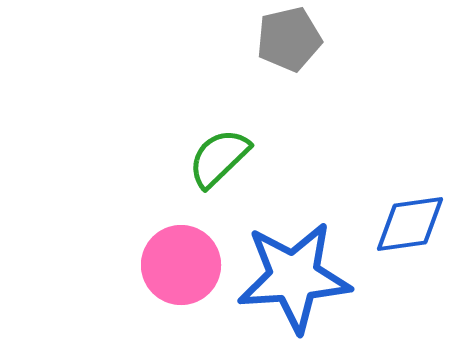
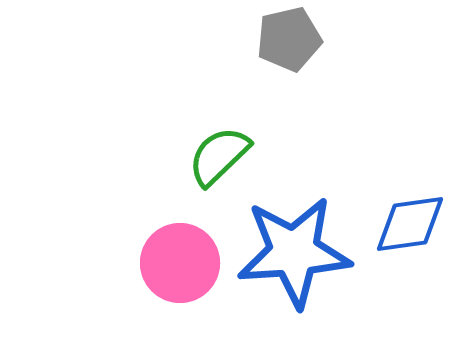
green semicircle: moved 2 px up
pink circle: moved 1 px left, 2 px up
blue star: moved 25 px up
